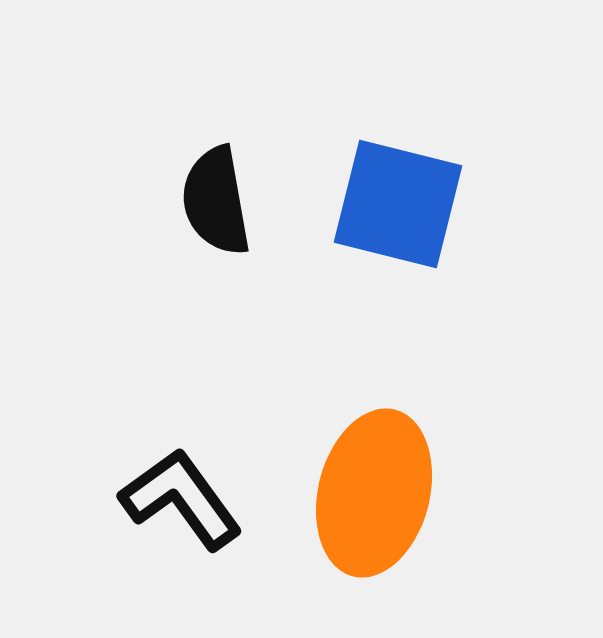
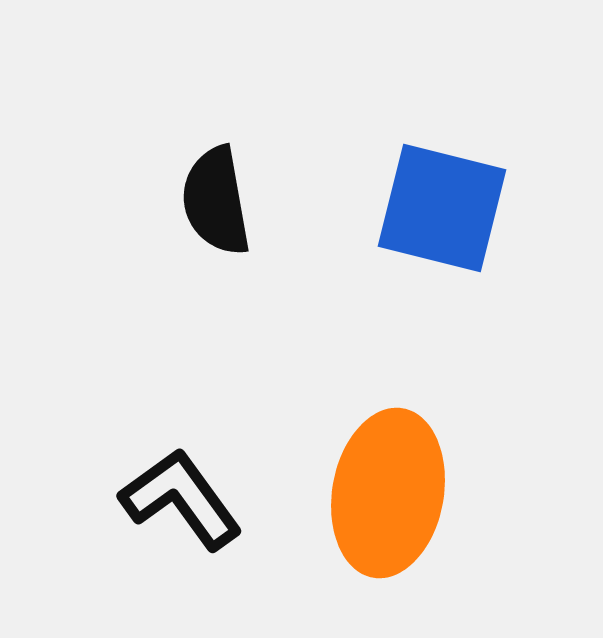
blue square: moved 44 px right, 4 px down
orange ellipse: moved 14 px right; rotated 4 degrees counterclockwise
